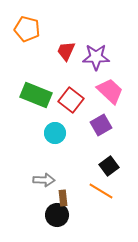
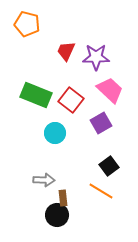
orange pentagon: moved 5 px up
pink trapezoid: moved 1 px up
purple square: moved 2 px up
